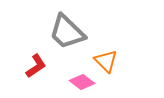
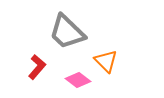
red L-shape: moved 1 px right, 1 px down; rotated 15 degrees counterclockwise
pink diamond: moved 4 px left, 2 px up
